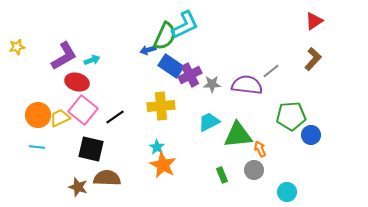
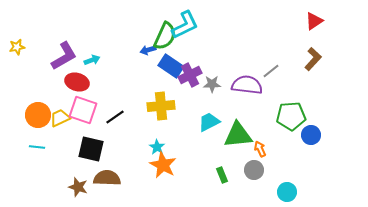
pink square: rotated 20 degrees counterclockwise
